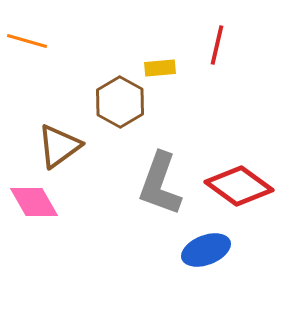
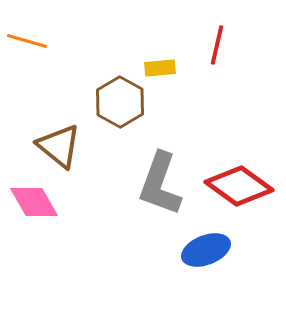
brown triangle: rotated 45 degrees counterclockwise
